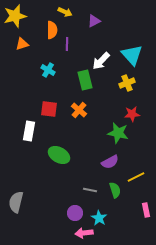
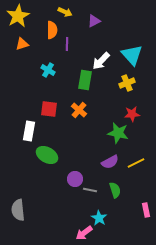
yellow star: moved 3 px right; rotated 15 degrees counterclockwise
green rectangle: rotated 24 degrees clockwise
green ellipse: moved 12 px left
yellow line: moved 14 px up
gray semicircle: moved 2 px right, 8 px down; rotated 20 degrees counterclockwise
purple circle: moved 34 px up
pink arrow: rotated 30 degrees counterclockwise
